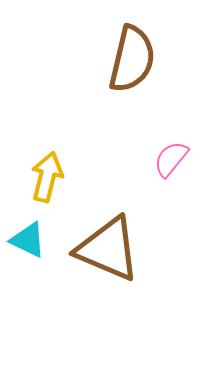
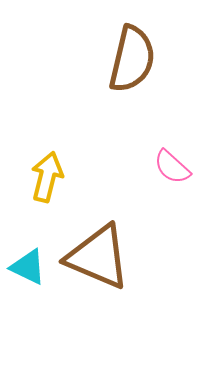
pink semicircle: moved 1 px right, 8 px down; rotated 87 degrees counterclockwise
cyan triangle: moved 27 px down
brown triangle: moved 10 px left, 8 px down
